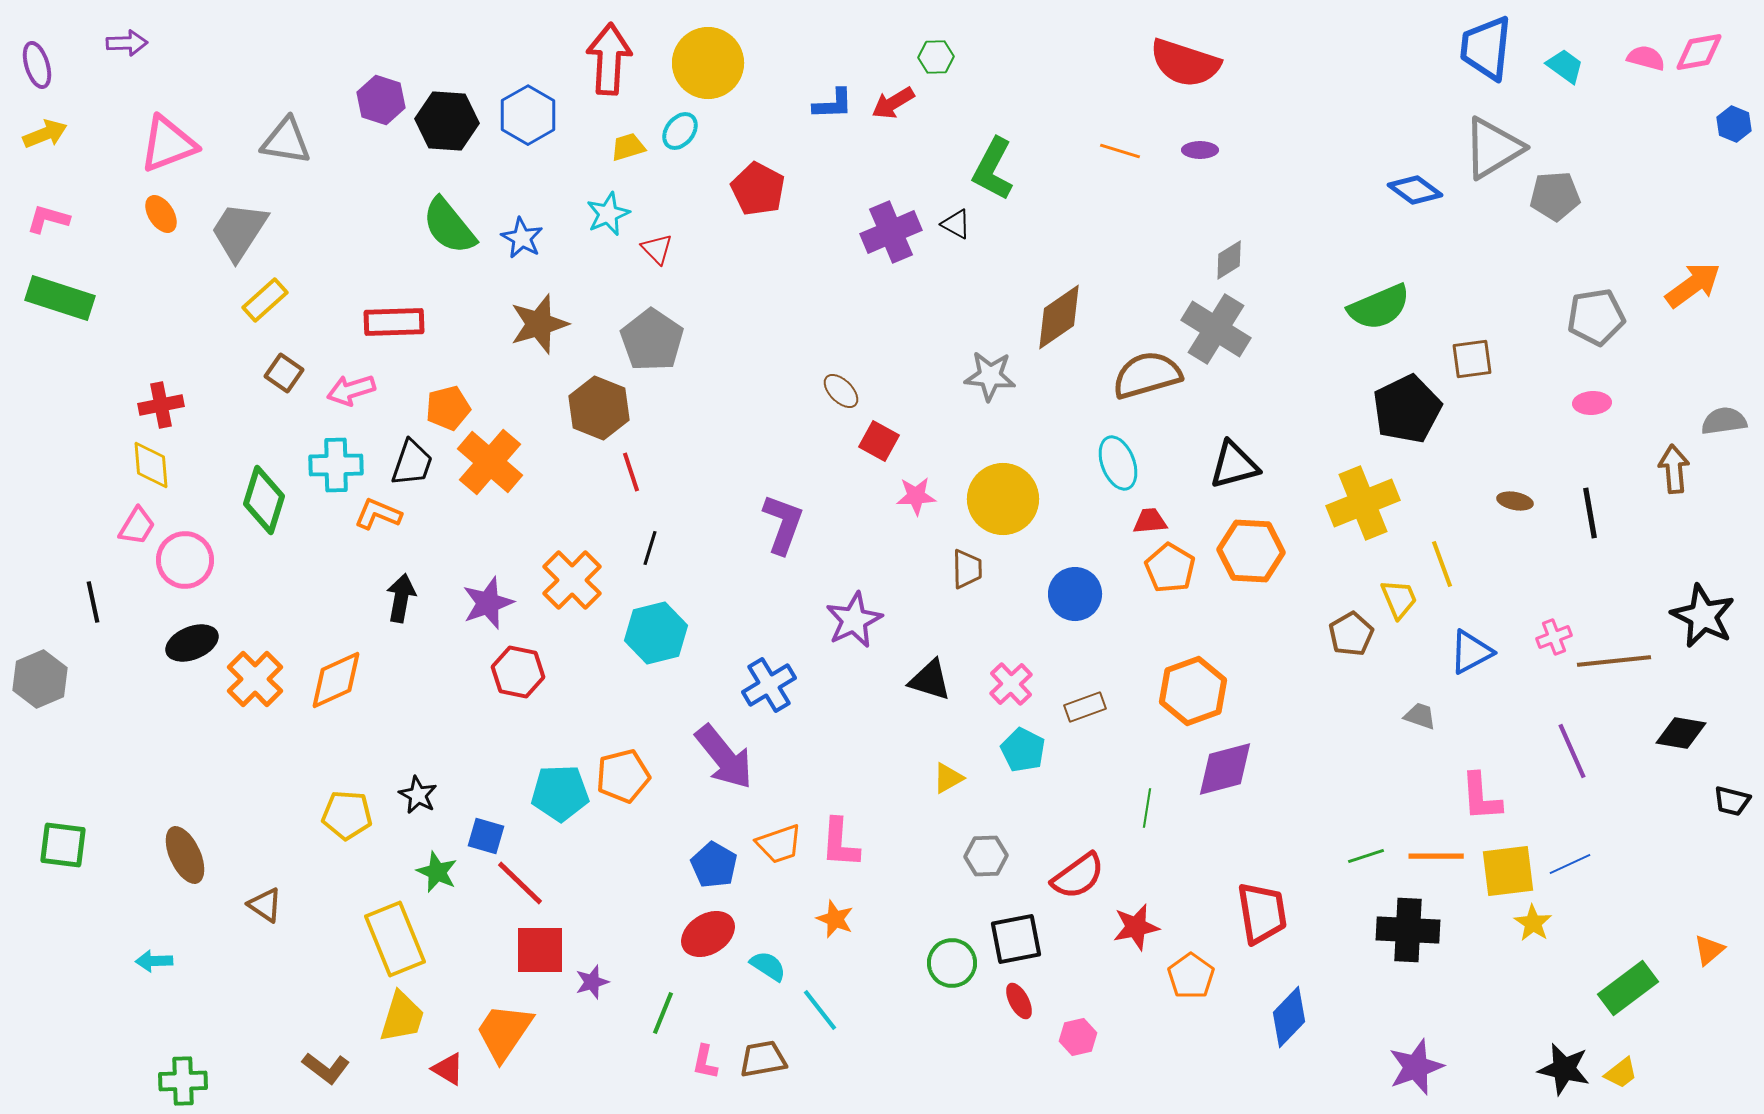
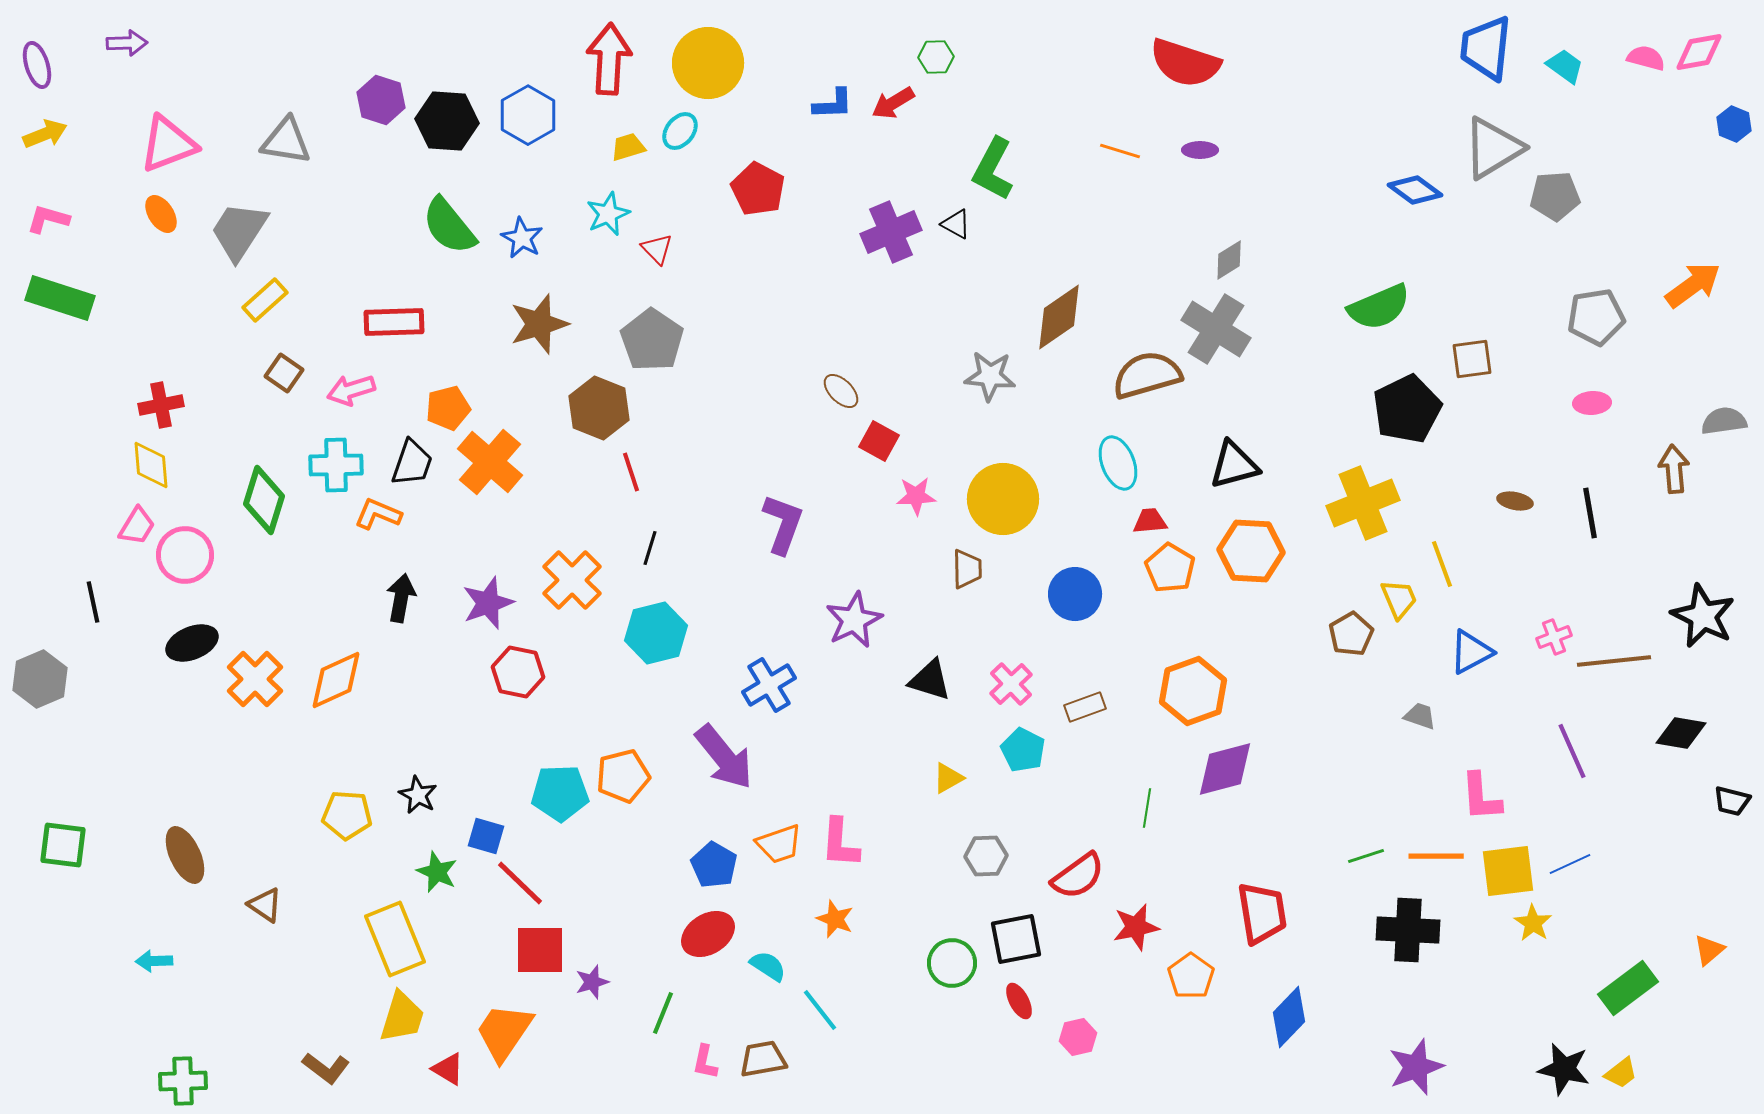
pink circle at (185, 560): moved 5 px up
